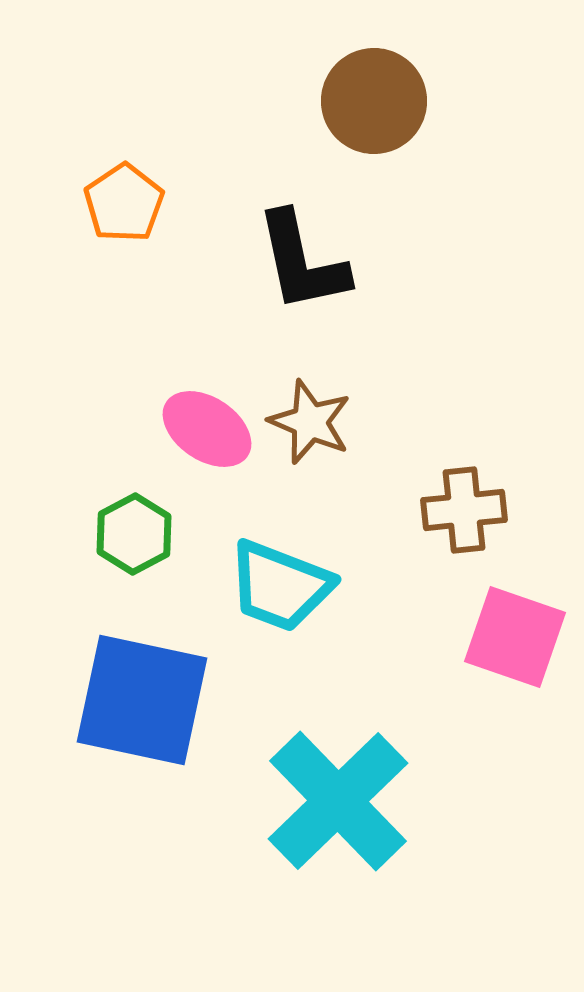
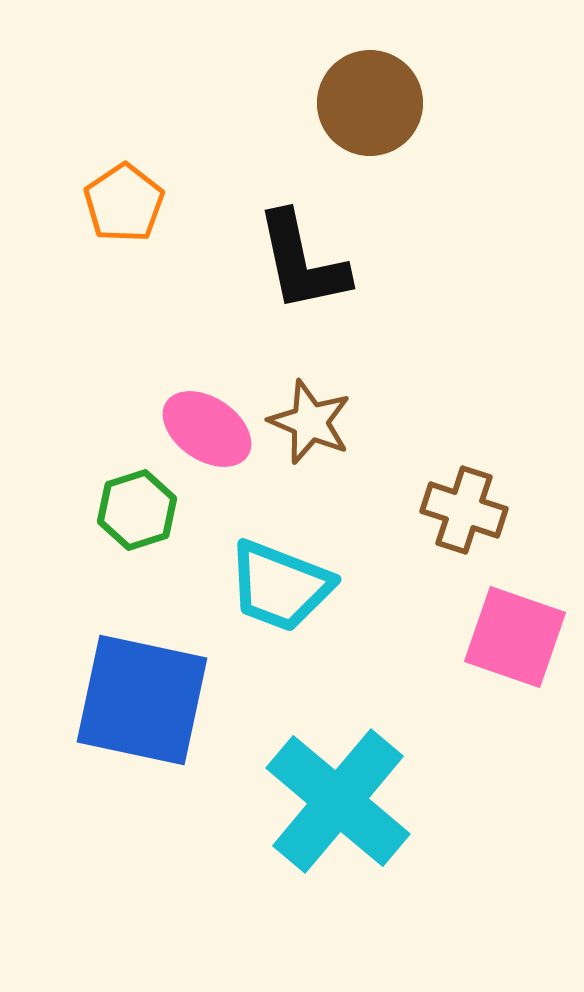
brown circle: moved 4 px left, 2 px down
brown cross: rotated 24 degrees clockwise
green hexagon: moved 3 px right, 24 px up; rotated 10 degrees clockwise
cyan cross: rotated 6 degrees counterclockwise
